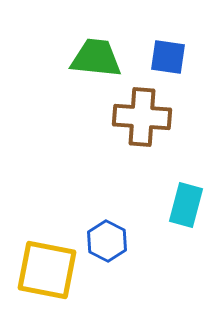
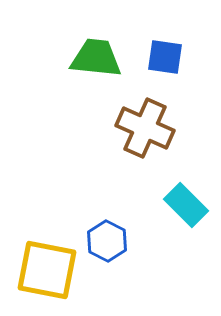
blue square: moved 3 px left
brown cross: moved 3 px right, 11 px down; rotated 20 degrees clockwise
cyan rectangle: rotated 60 degrees counterclockwise
